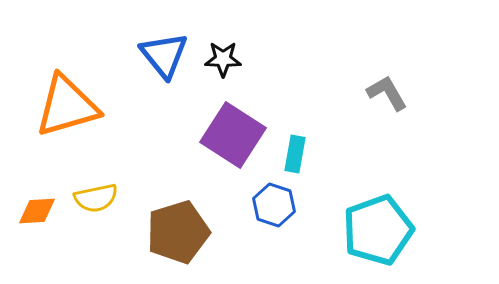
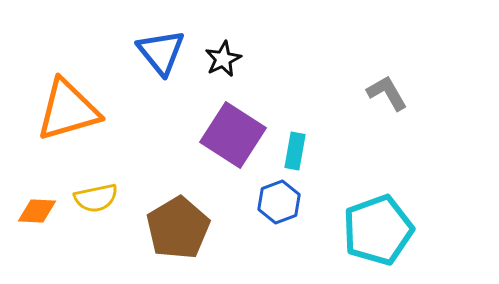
blue triangle: moved 3 px left, 3 px up
black star: rotated 27 degrees counterclockwise
orange triangle: moved 1 px right, 4 px down
cyan rectangle: moved 3 px up
blue hexagon: moved 5 px right, 3 px up; rotated 21 degrees clockwise
orange diamond: rotated 6 degrees clockwise
brown pentagon: moved 4 px up; rotated 14 degrees counterclockwise
